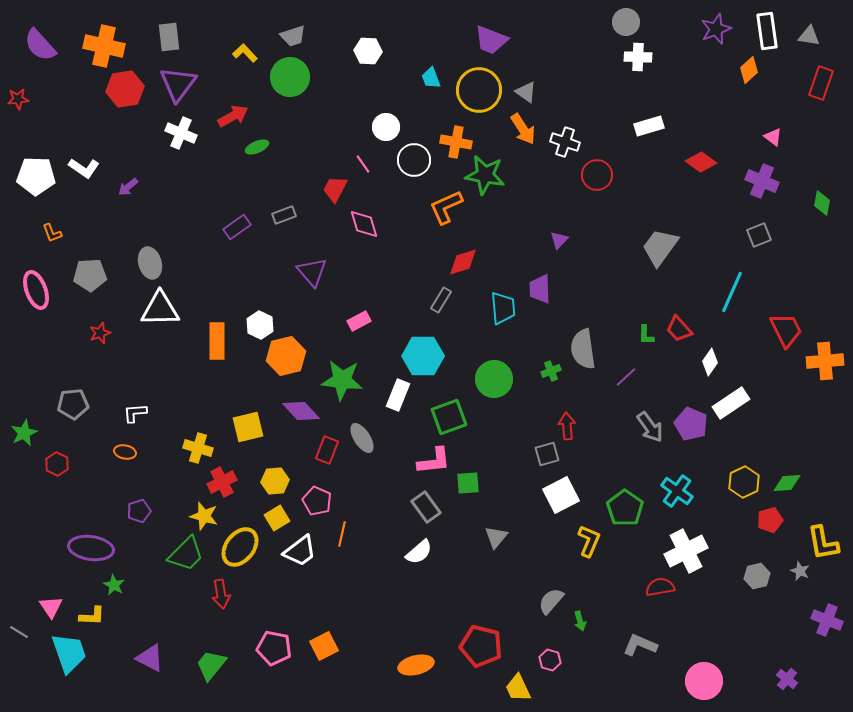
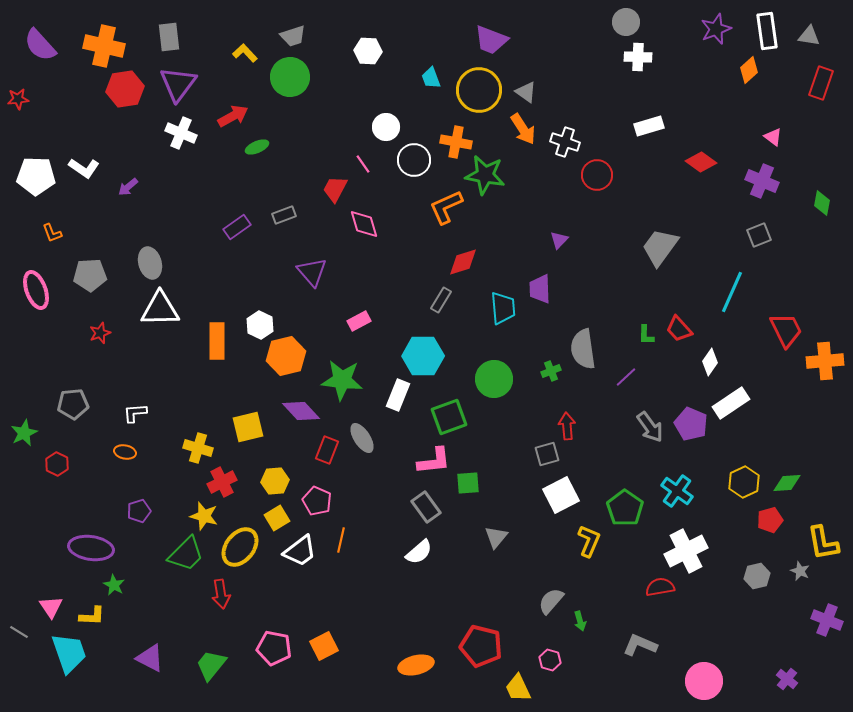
orange line at (342, 534): moved 1 px left, 6 px down
